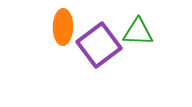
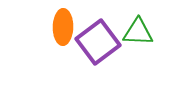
purple square: moved 1 px left, 3 px up
